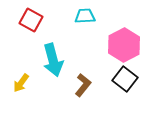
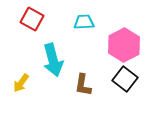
cyan trapezoid: moved 1 px left, 6 px down
red square: moved 1 px right, 1 px up
brown L-shape: rotated 150 degrees clockwise
